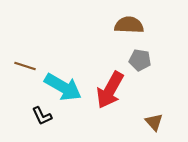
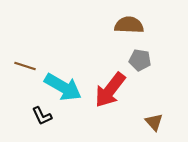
red arrow: rotated 9 degrees clockwise
